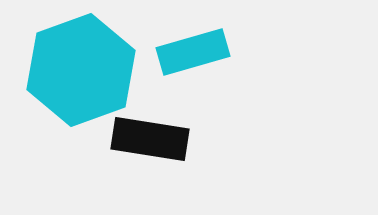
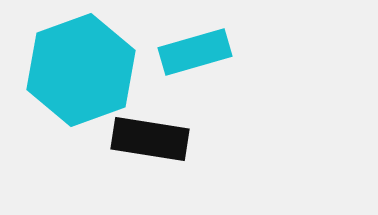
cyan rectangle: moved 2 px right
